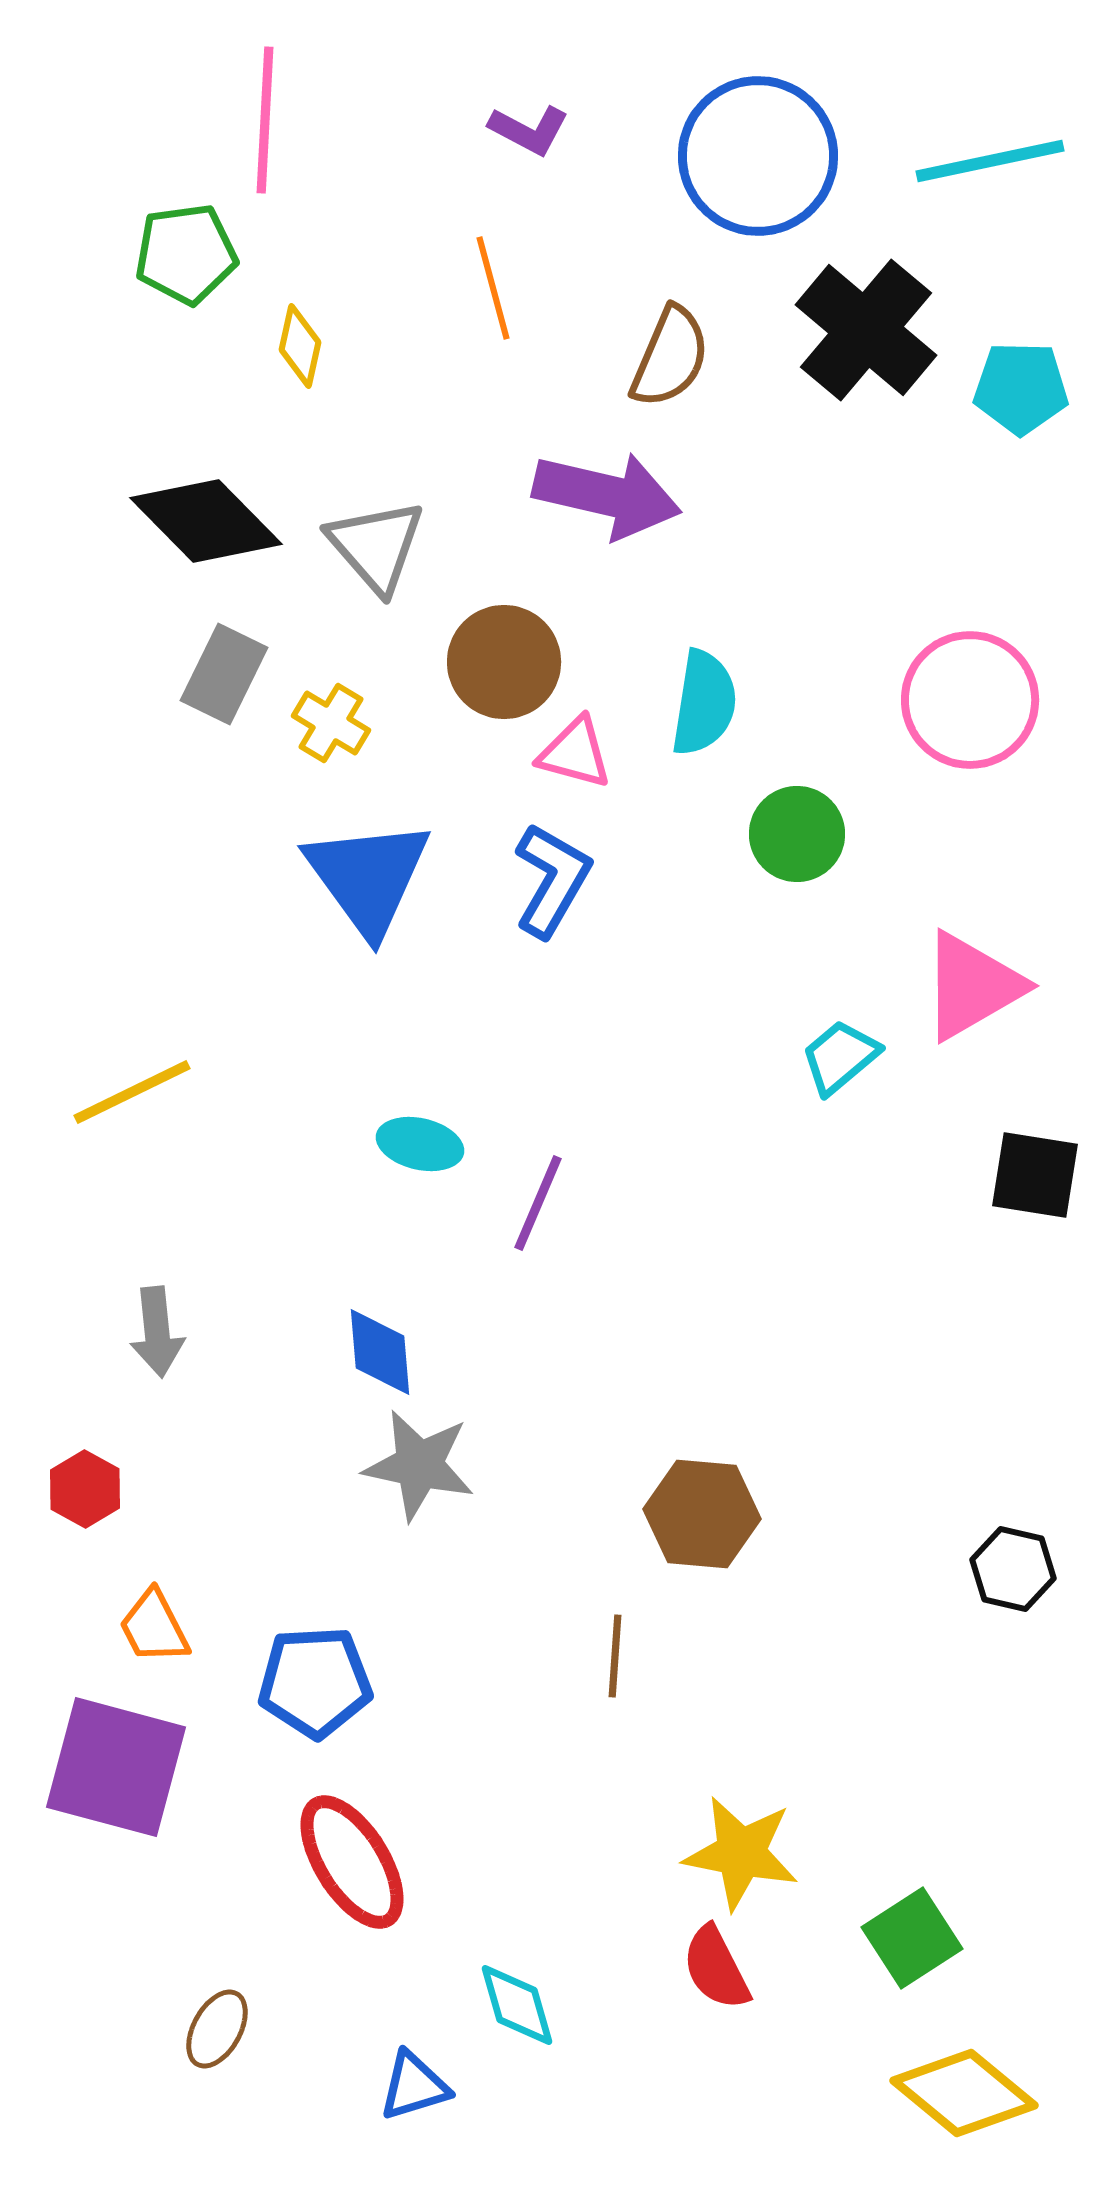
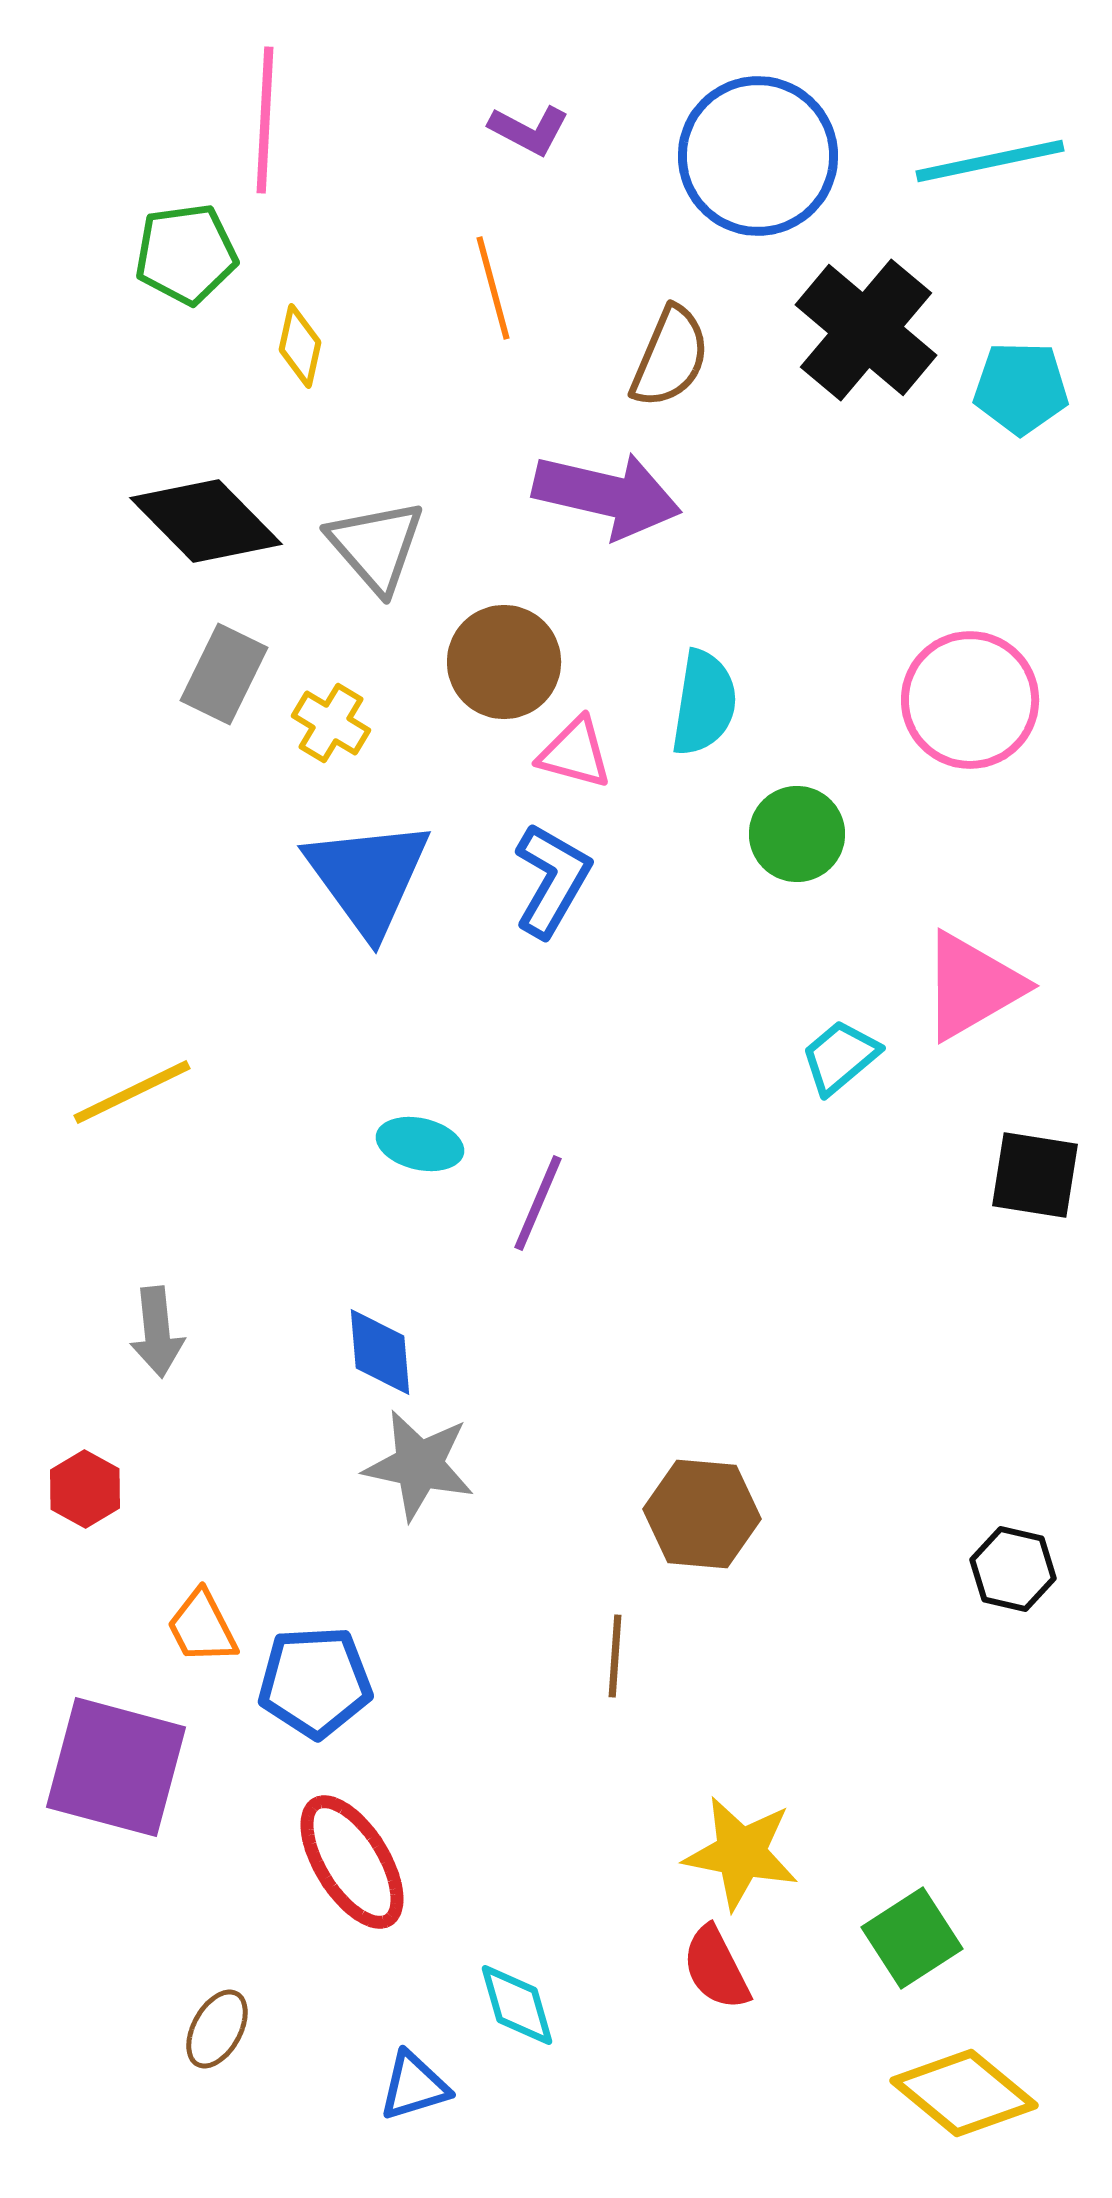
orange trapezoid at (154, 1627): moved 48 px right
